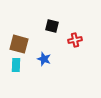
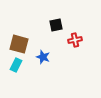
black square: moved 4 px right, 1 px up; rotated 24 degrees counterclockwise
blue star: moved 1 px left, 2 px up
cyan rectangle: rotated 24 degrees clockwise
